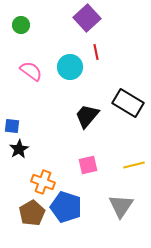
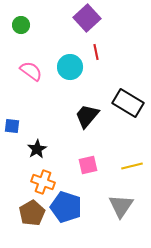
black star: moved 18 px right
yellow line: moved 2 px left, 1 px down
